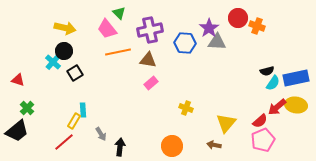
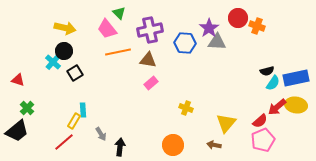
orange circle: moved 1 px right, 1 px up
